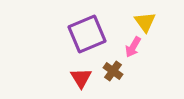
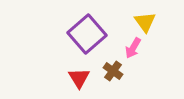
purple square: rotated 18 degrees counterclockwise
pink arrow: moved 1 px down
red triangle: moved 2 px left
